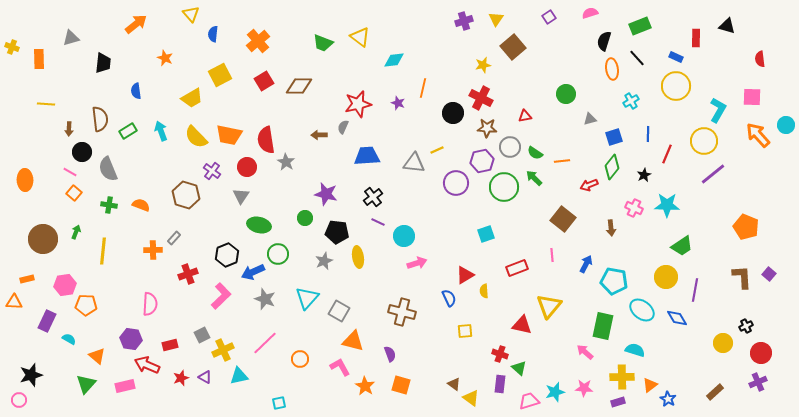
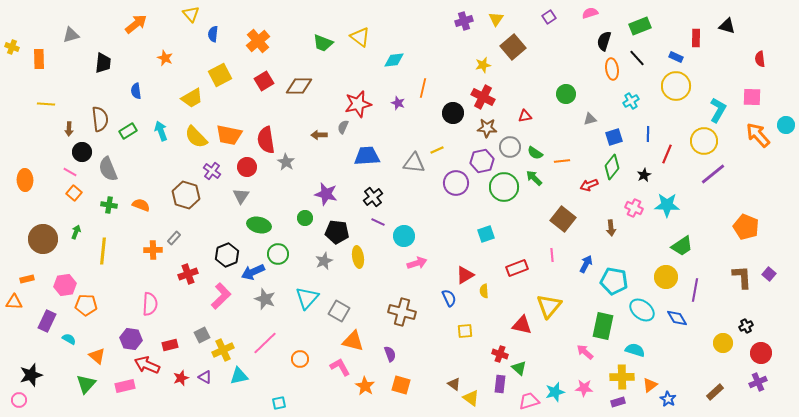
gray triangle at (71, 38): moved 3 px up
red cross at (481, 98): moved 2 px right, 1 px up
